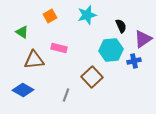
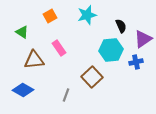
pink rectangle: rotated 42 degrees clockwise
blue cross: moved 2 px right, 1 px down
